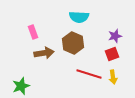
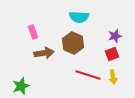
red line: moved 1 px left, 1 px down
